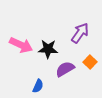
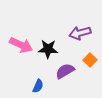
purple arrow: rotated 140 degrees counterclockwise
orange square: moved 2 px up
purple semicircle: moved 2 px down
